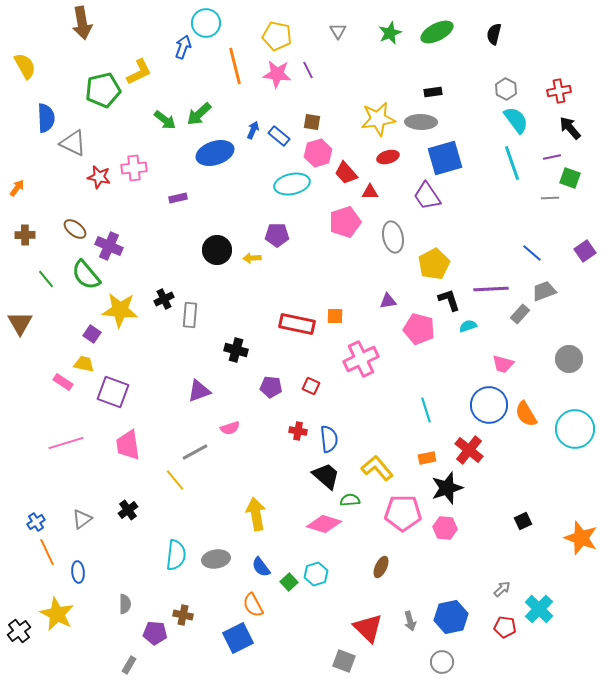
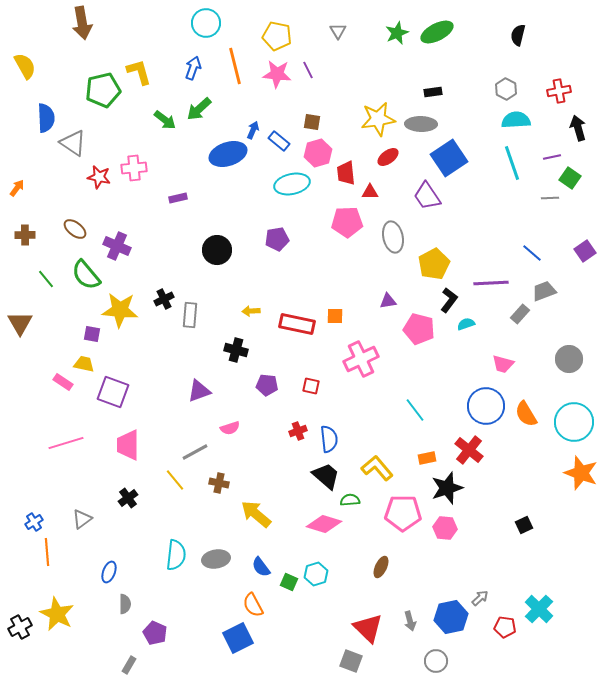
green star at (390, 33): moved 7 px right
black semicircle at (494, 34): moved 24 px right, 1 px down
blue arrow at (183, 47): moved 10 px right, 21 px down
yellow L-shape at (139, 72): rotated 80 degrees counterclockwise
green arrow at (199, 114): moved 5 px up
cyan semicircle at (516, 120): rotated 56 degrees counterclockwise
gray ellipse at (421, 122): moved 2 px down
black arrow at (570, 128): moved 8 px right; rotated 25 degrees clockwise
blue rectangle at (279, 136): moved 5 px down
gray triangle at (73, 143): rotated 8 degrees clockwise
blue ellipse at (215, 153): moved 13 px right, 1 px down
red ellipse at (388, 157): rotated 20 degrees counterclockwise
blue square at (445, 158): moved 4 px right; rotated 18 degrees counterclockwise
red trapezoid at (346, 173): rotated 35 degrees clockwise
green square at (570, 178): rotated 15 degrees clockwise
pink pentagon at (345, 222): moved 2 px right; rotated 16 degrees clockwise
purple pentagon at (277, 235): moved 4 px down; rotated 10 degrees counterclockwise
purple cross at (109, 246): moved 8 px right
yellow arrow at (252, 258): moved 1 px left, 53 px down
purple line at (491, 289): moved 6 px up
black L-shape at (449, 300): rotated 55 degrees clockwise
cyan semicircle at (468, 326): moved 2 px left, 2 px up
purple square at (92, 334): rotated 24 degrees counterclockwise
red square at (311, 386): rotated 12 degrees counterclockwise
purple pentagon at (271, 387): moved 4 px left, 2 px up
blue circle at (489, 405): moved 3 px left, 1 px down
cyan line at (426, 410): moved 11 px left; rotated 20 degrees counterclockwise
cyan circle at (575, 429): moved 1 px left, 7 px up
red cross at (298, 431): rotated 30 degrees counterclockwise
pink trapezoid at (128, 445): rotated 8 degrees clockwise
black cross at (128, 510): moved 12 px up
yellow arrow at (256, 514): rotated 40 degrees counterclockwise
black square at (523, 521): moved 1 px right, 4 px down
blue cross at (36, 522): moved 2 px left
orange star at (581, 538): moved 65 px up
orange line at (47, 552): rotated 20 degrees clockwise
blue ellipse at (78, 572): moved 31 px right; rotated 25 degrees clockwise
green square at (289, 582): rotated 24 degrees counterclockwise
gray arrow at (502, 589): moved 22 px left, 9 px down
brown cross at (183, 615): moved 36 px right, 132 px up
black cross at (19, 631): moved 1 px right, 4 px up; rotated 10 degrees clockwise
purple pentagon at (155, 633): rotated 20 degrees clockwise
gray square at (344, 661): moved 7 px right
gray circle at (442, 662): moved 6 px left, 1 px up
